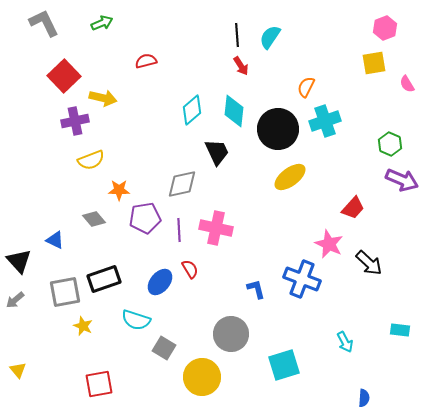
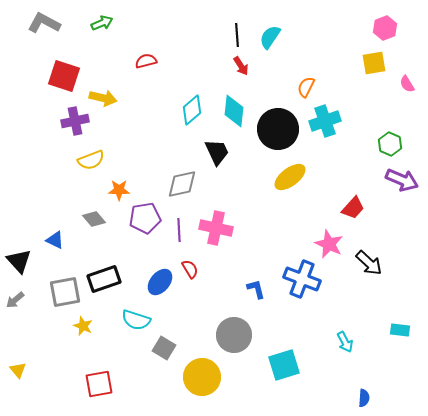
gray L-shape at (44, 23): rotated 36 degrees counterclockwise
red square at (64, 76): rotated 28 degrees counterclockwise
gray circle at (231, 334): moved 3 px right, 1 px down
